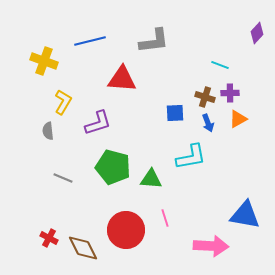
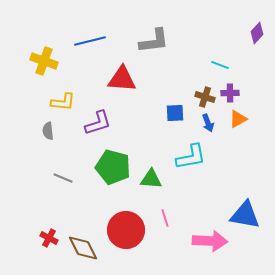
yellow L-shape: rotated 65 degrees clockwise
pink arrow: moved 1 px left, 5 px up
